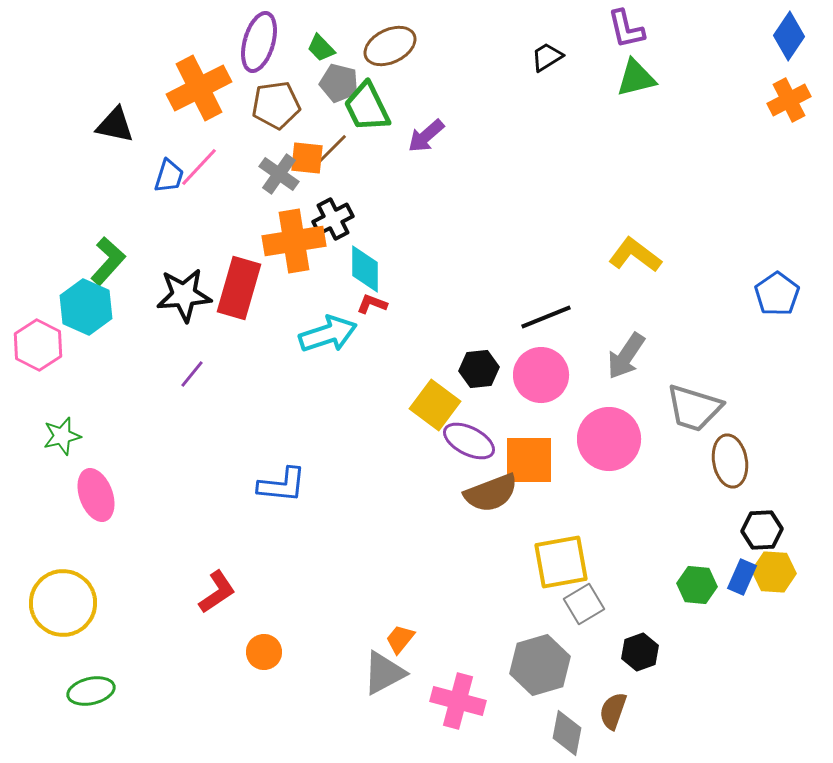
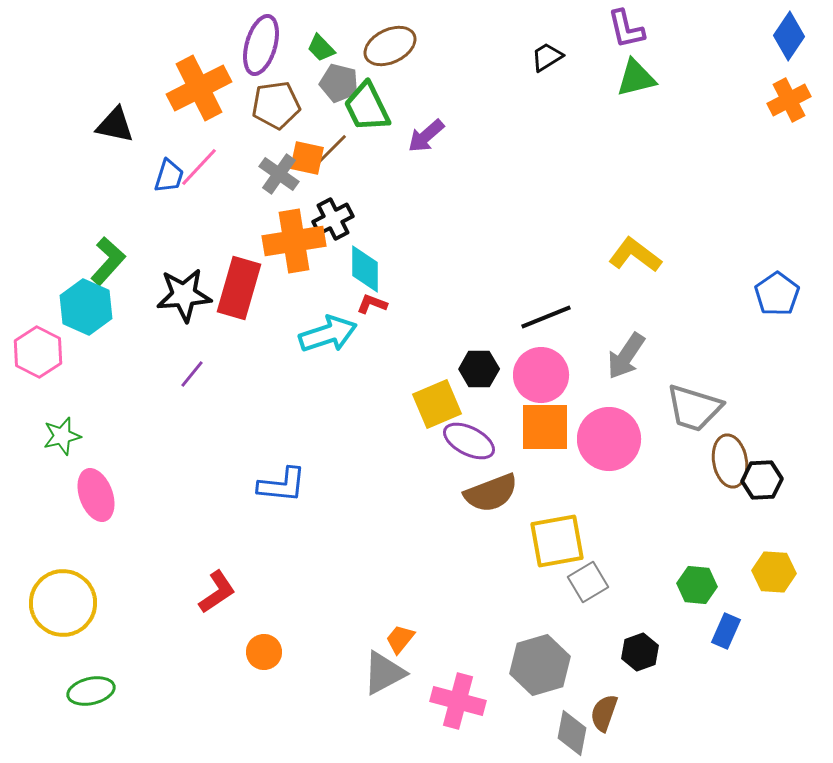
purple ellipse at (259, 42): moved 2 px right, 3 px down
orange square at (307, 158): rotated 6 degrees clockwise
pink hexagon at (38, 345): moved 7 px down
black hexagon at (479, 369): rotated 6 degrees clockwise
yellow square at (435, 405): moved 2 px right, 1 px up; rotated 30 degrees clockwise
orange square at (529, 460): moved 16 px right, 33 px up
black hexagon at (762, 530): moved 50 px up
yellow square at (561, 562): moved 4 px left, 21 px up
blue rectangle at (742, 577): moved 16 px left, 54 px down
gray square at (584, 604): moved 4 px right, 22 px up
brown semicircle at (613, 711): moved 9 px left, 2 px down
gray diamond at (567, 733): moved 5 px right
